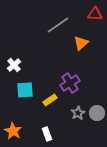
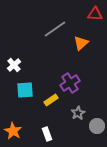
gray line: moved 3 px left, 4 px down
yellow rectangle: moved 1 px right
gray circle: moved 13 px down
